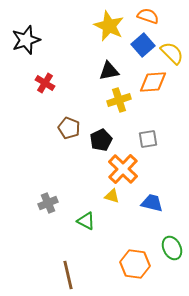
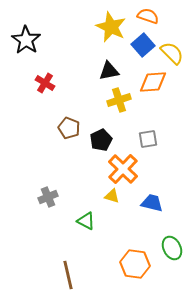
yellow star: moved 2 px right, 1 px down
black star: rotated 20 degrees counterclockwise
gray cross: moved 6 px up
